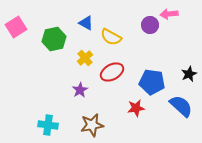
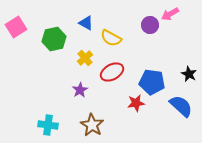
pink arrow: moved 1 px right; rotated 24 degrees counterclockwise
yellow semicircle: moved 1 px down
black star: rotated 21 degrees counterclockwise
red star: moved 5 px up
brown star: rotated 30 degrees counterclockwise
